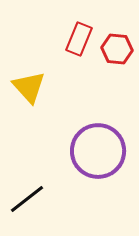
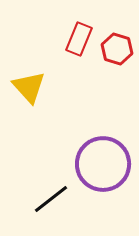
red hexagon: rotated 12 degrees clockwise
purple circle: moved 5 px right, 13 px down
black line: moved 24 px right
